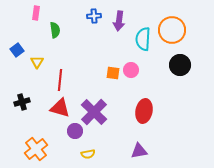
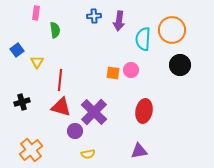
red triangle: moved 1 px right, 1 px up
orange cross: moved 5 px left, 1 px down
